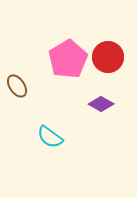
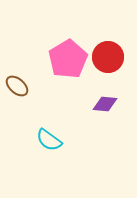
brown ellipse: rotated 15 degrees counterclockwise
purple diamond: moved 4 px right; rotated 25 degrees counterclockwise
cyan semicircle: moved 1 px left, 3 px down
